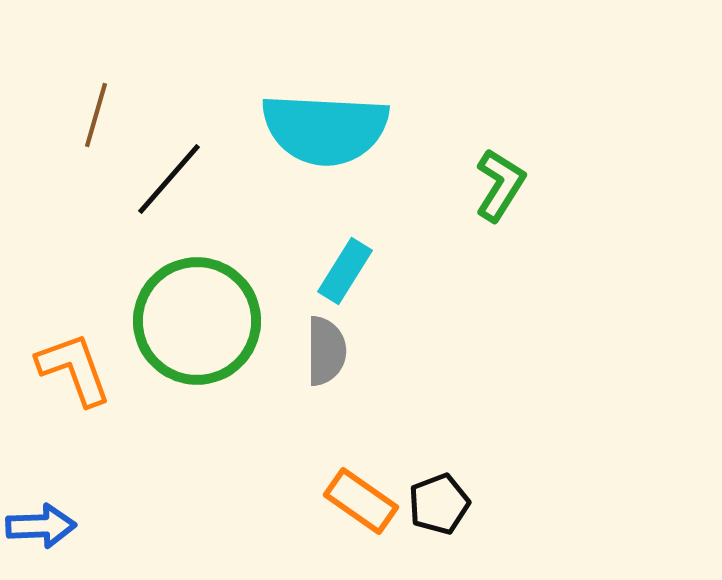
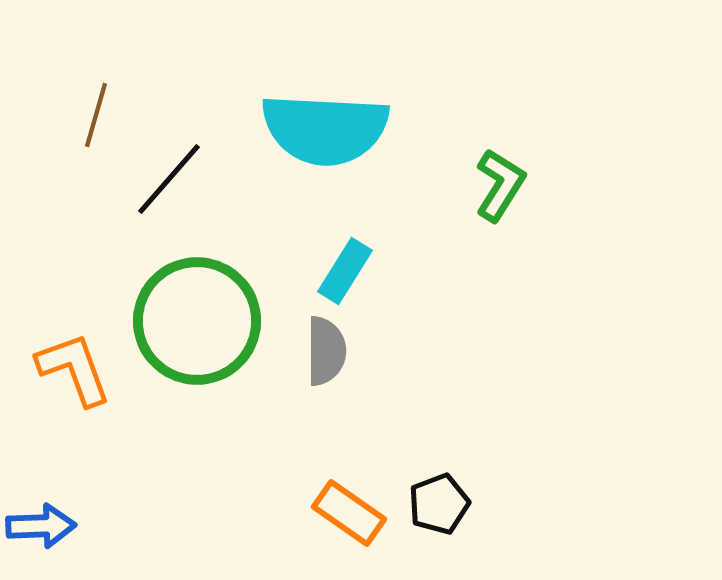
orange rectangle: moved 12 px left, 12 px down
